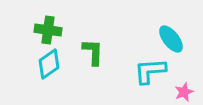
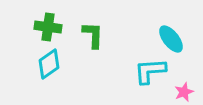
green cross: moved 3 px up
green L-shape: moved 17 px up
